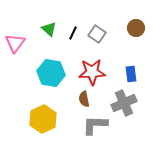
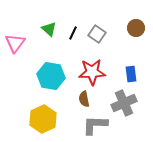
cyan hexagon: moved 3 px down
